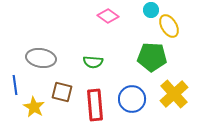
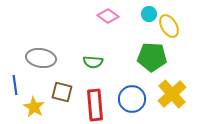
cyan circle: moved 2 px left, 4 px down
yellow cross: moved 2 px left
